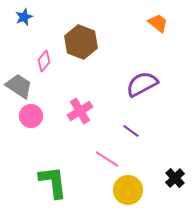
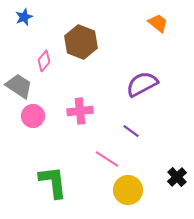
pink cross: rotated 25 degrees clockwise
pink circle: moved 2 px right
black cross: moved 2 px right, 1 px up
